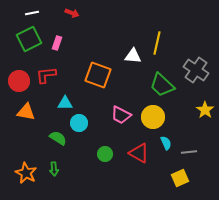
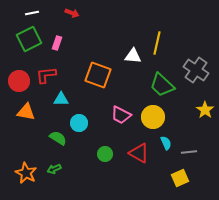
cyan triangle: moved 4 px left, 4 px up
green arrow: rotated 72 degrees clockwise
